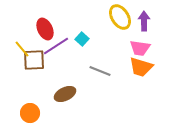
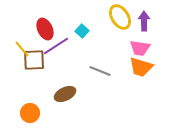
cyan square: moved 8 px up
